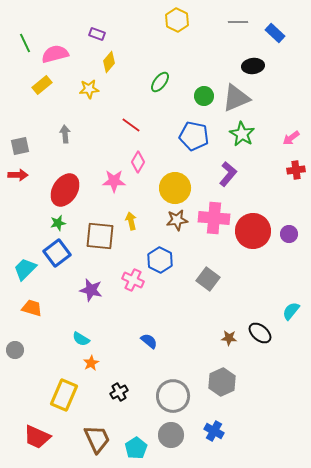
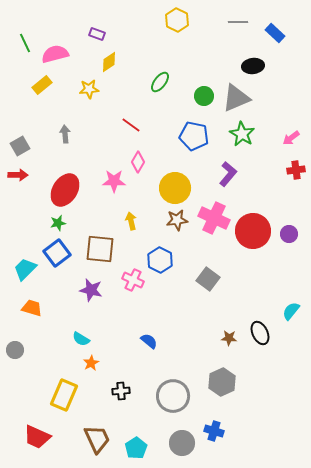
yellow diamond at (109, 62): rotated 15 degrees clockwise
gray square at (20, 146): rotated 18 degrees counterclockwise
pink cross at (214, 218): rotated 20 degrees clockwise
brown square at (100, 236): moved 13 px down
black ellipse at (260, 333): rotated 25 degrees clockwise
black cross at (119, 392): moved 2 px right, 1 px up; rotated 24 degrees clockwise
blue cross at (214, 431): rotated 12 degrees counterclockwise
gray circle at (171, 435): moved 11 px right, 8 px down
